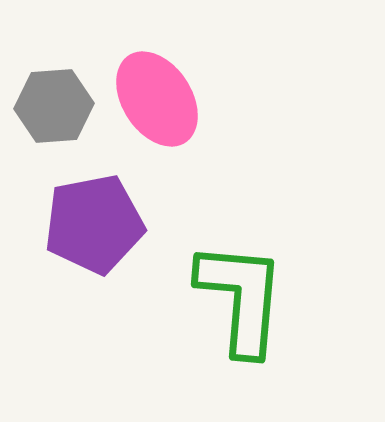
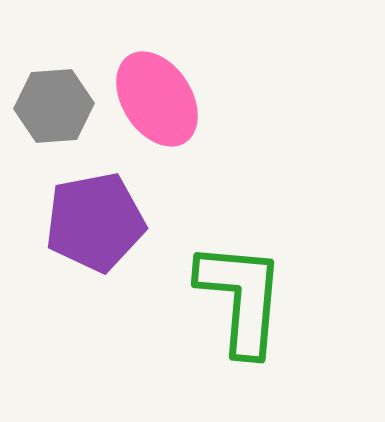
purple pentagon: moved 1 px right, 2 px up
